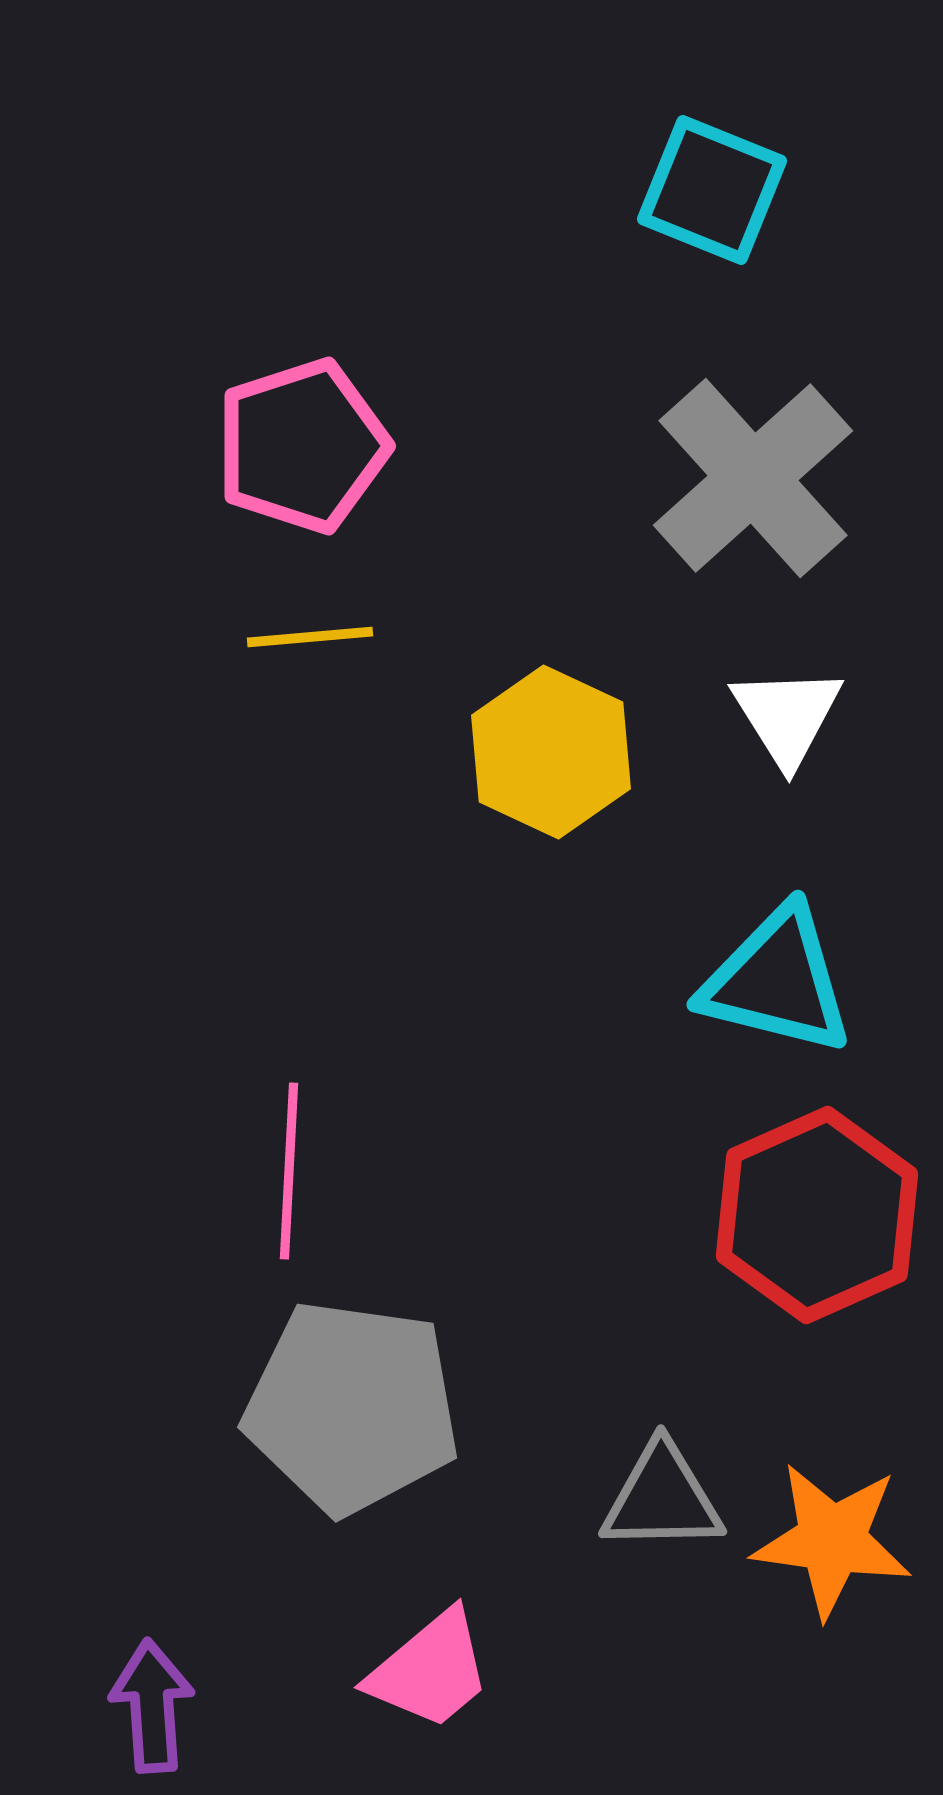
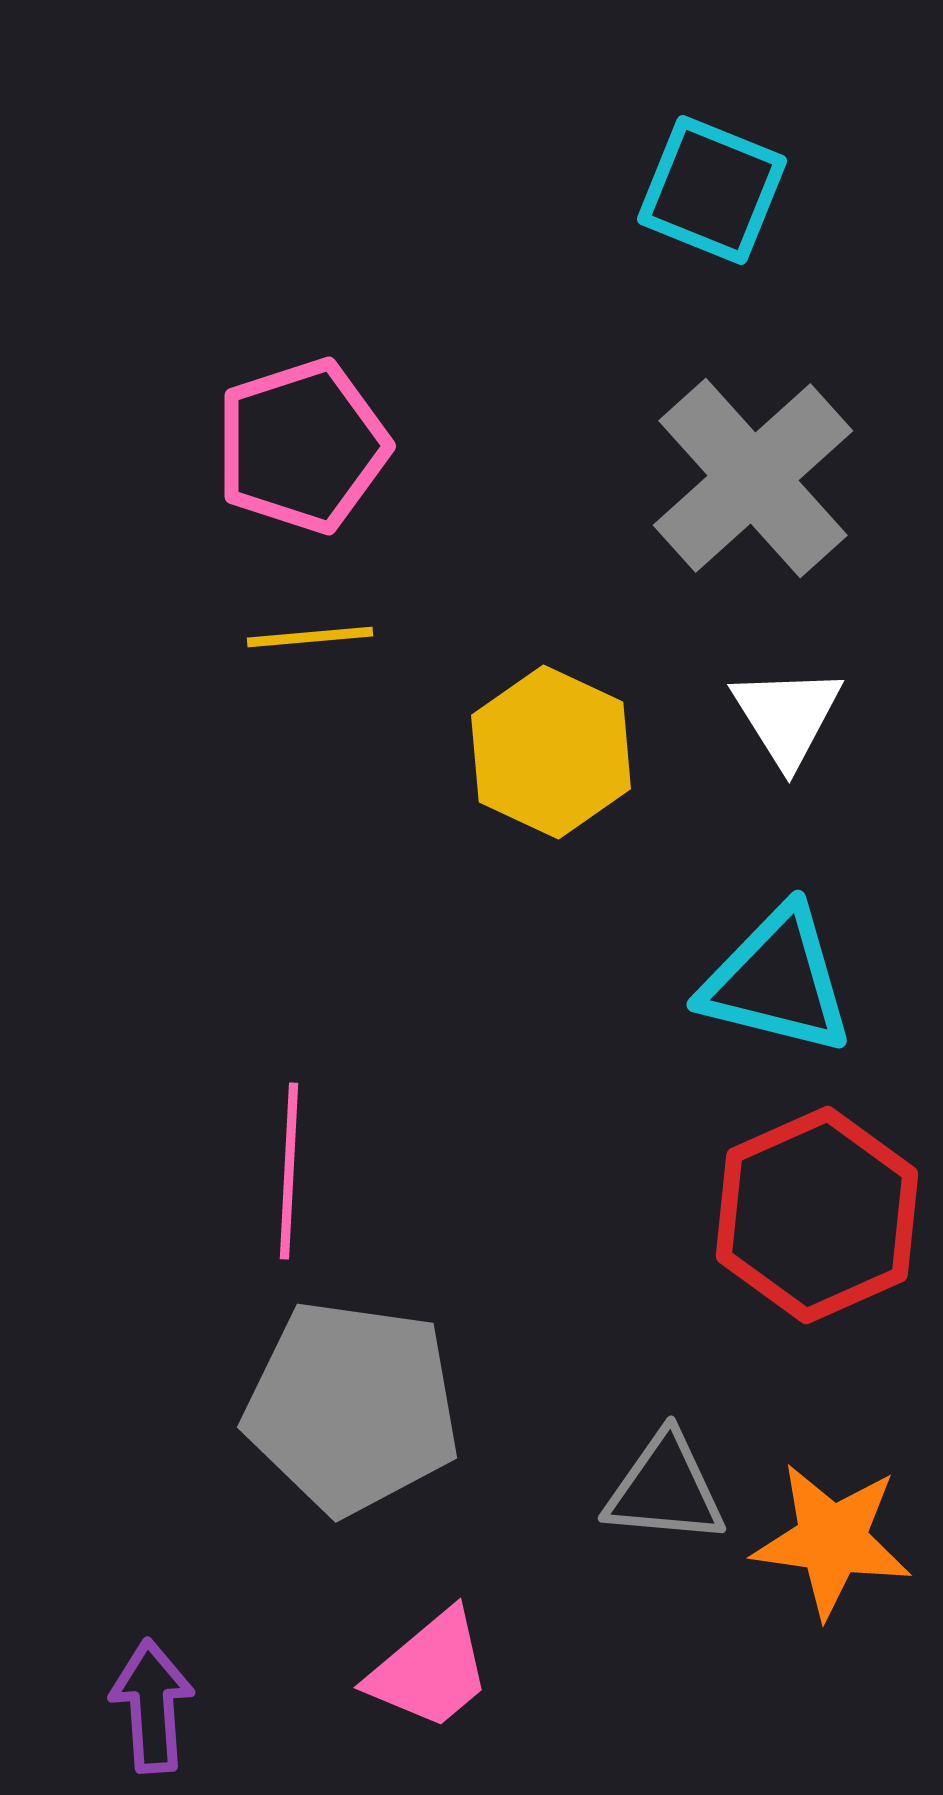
gray triangle: moved 3 px right, 9 px up; rotated 6 degrees clockwise
